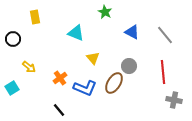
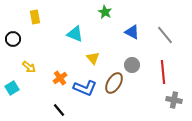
cyan triangle: moved 1 px left, 1 px down
gray circle: moved 3 px right, 1 px up
